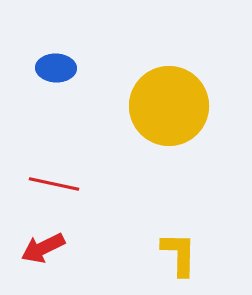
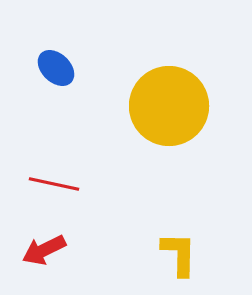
blue ellipse: rotated 42 degrees clockwise
red arrow: moved 1 px right, 2 px down
